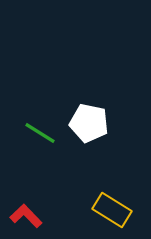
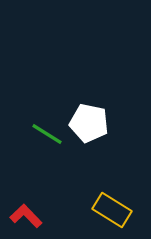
green line: moved 7 px right, 1 px down
